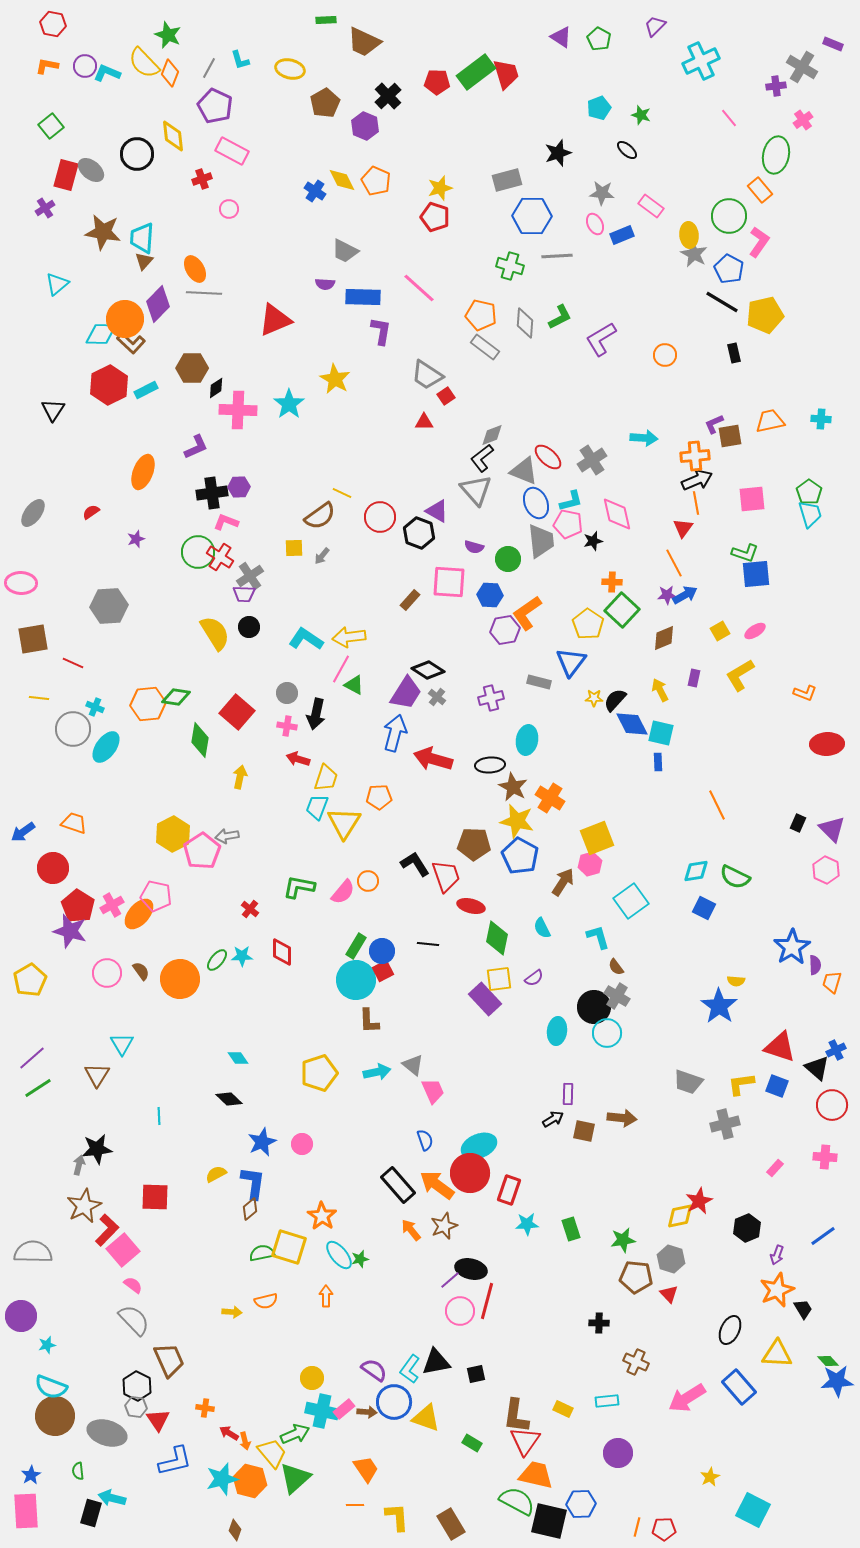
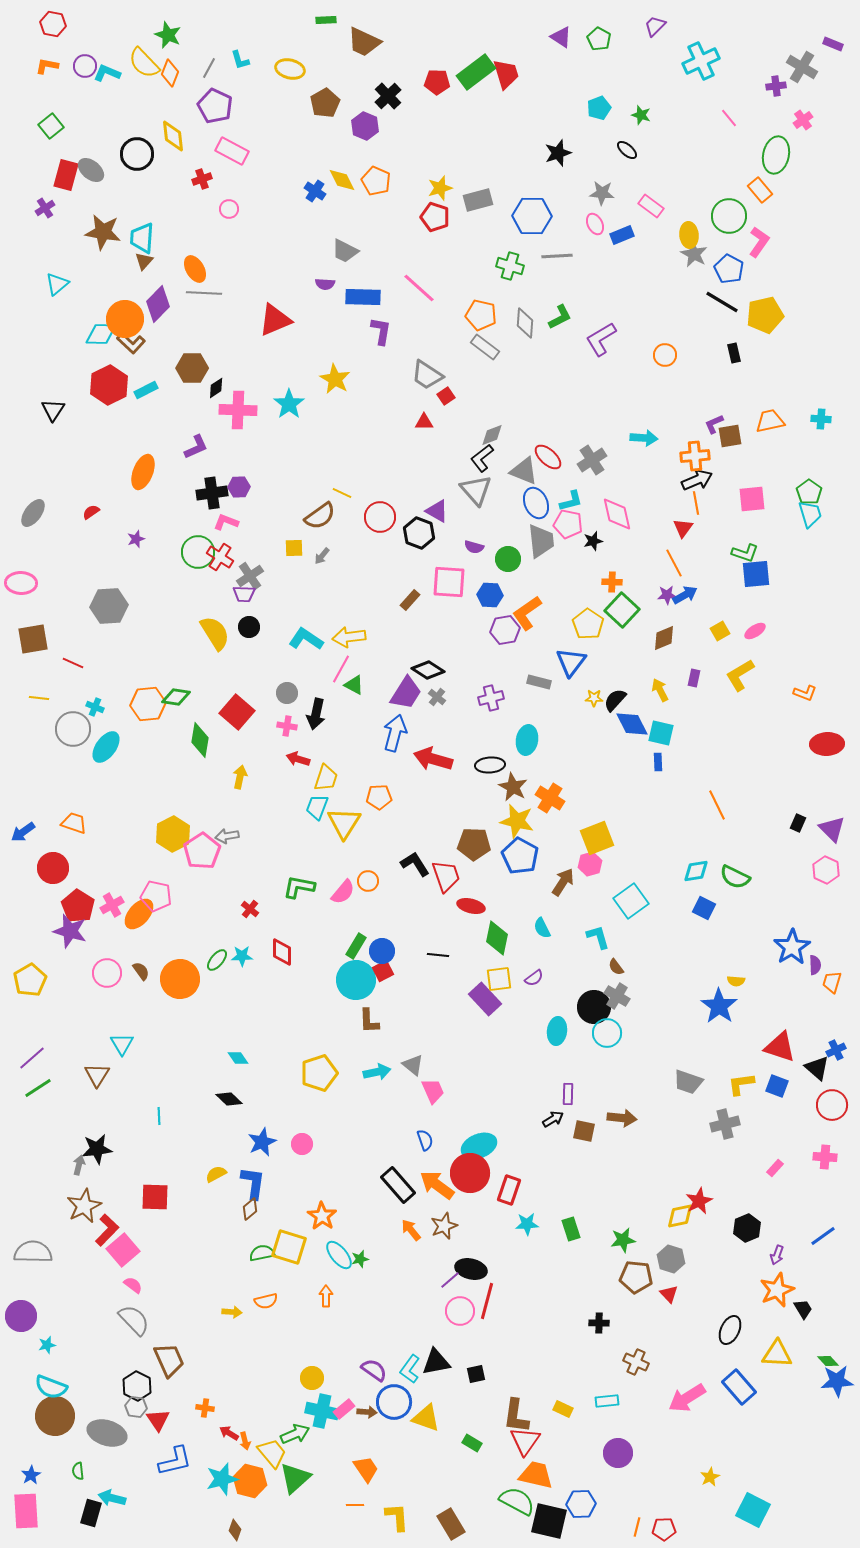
gray rectangle at (507, 180): moved 29 px left, 20 px down
black line at (428, 944): moved 10 px right, 11 px down
